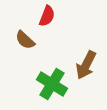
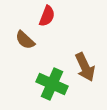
brown arrow: moved 1 px left, 2 px down; rotated 52 degrees counterclockwise
green cross: rotated 8 degrees counterclockwise
